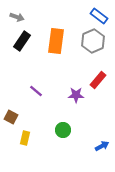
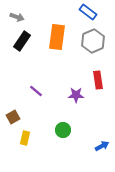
blue rectangle: moved 11 px left, 4 px up
orange rectangle: moved 1 px right, 4 px up
red rectangle: rotated 48 degrees counterclockwise
brown square: moved 2 px right; rotated 32 degrees clockwise
